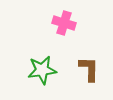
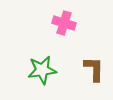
brown L-shape: moved 5 px right
